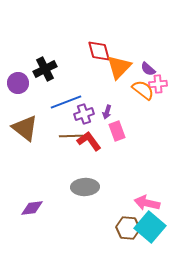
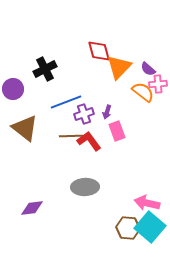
purple circle: moved 5 px left, 6 px down
orange semicircle: moved 2 px down
